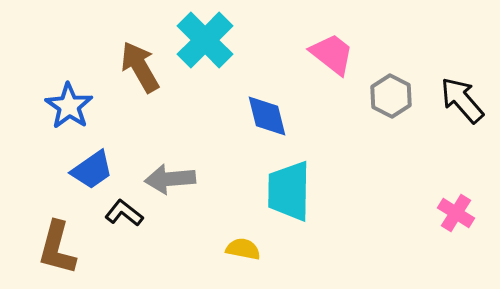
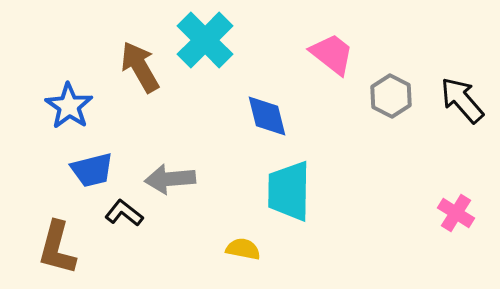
blue trapezoid: rotated 21 degrees clockwise
